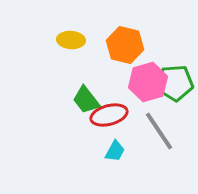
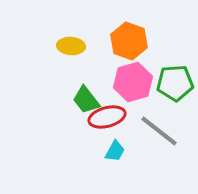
yellow ellipse: moved 6 px down
orange hexagon: moved 4 px right, 4 px up; rotated 6 degrees clockwise
pink hexagon: moved 15 px left
red ellipse: moved 2 px left, 2 px down
gray line: rotated 18 degrees counterclockwise
